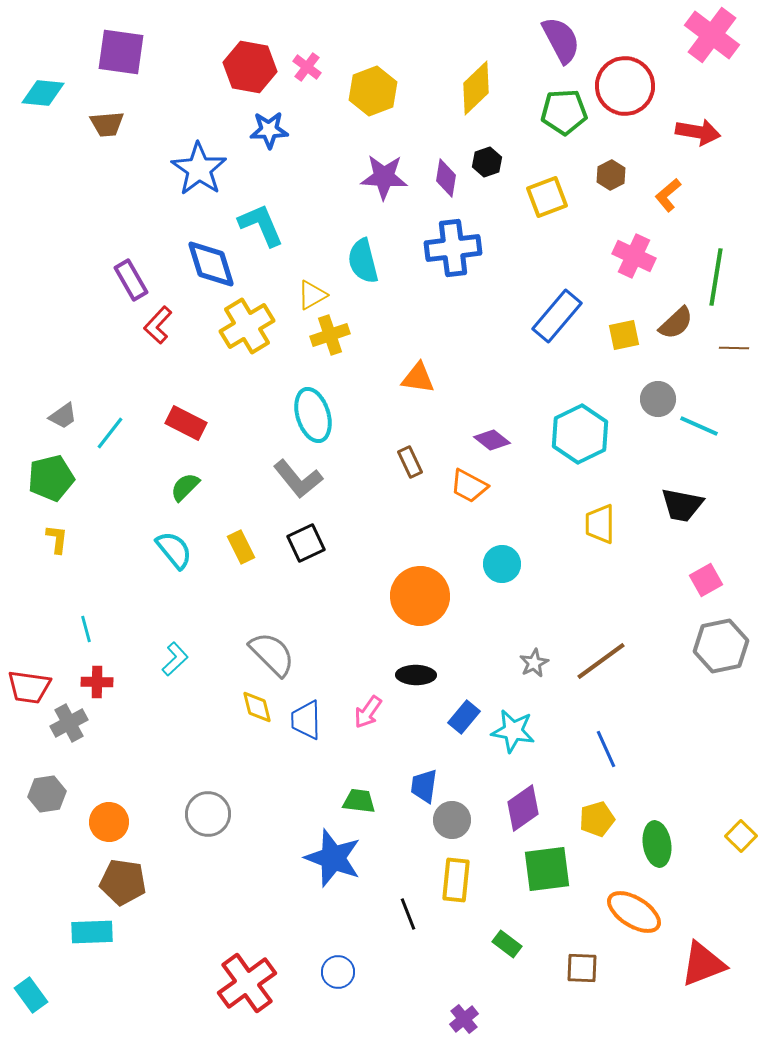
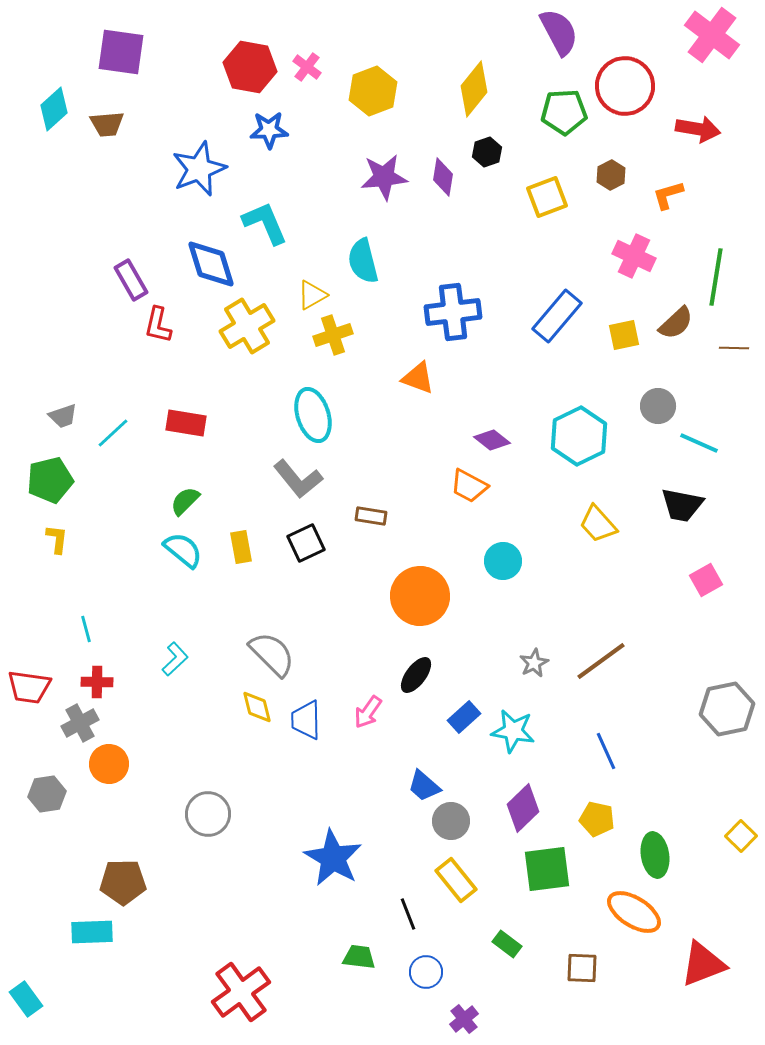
purple semicircle at (561, 40): moved 2 px left, 8 px up
yellow diamond at (476, 88): moved 2 px left, 1 px down; rotated 8 degrees counterclockwise
cyan diamond at (43, 93): moved 11 px right, 16 px down; rotated 48 degrees counterclockwise
red arrow at (698, 132): moved 3 px up
black hexagon at (487, 162): moved 10 px up
blue star at (199, 169): rotated 16 degrees clockwise
purple star at (384, 177): rotated 9 degrees counterclockwise
purple diamond at (446, 178): moved 3 px left, 1 px up
orange L-shape at (668, 195): rotated 24 degrees clockwise
cyan L-shape at (261, 225): moved 4 px right, 2 px up
blue cross at (453, 248): moved 64 px down
red L-shape at (158, 325): rotated 30 degrees counterclockwise
yellow cross at (330, 335): moved 3 px right
orange triangle at (418, 378): rotated 12 degrees clockwise
gray circle at (658, 399): moved 7 px down
gray trapezoid at (63, 416): rotated 16 degrees clockwise
red rectangle at (186, 423): rotated 18 degrees counterclockwise
cyan line at (699, 426): moved 17 px down
cyan line at (110, 433): moved 3 px right; rotated 9 degrees clockwise
cyan hexagon at (580, 434): moved 1 px left, 2 px down
brown rectangle at (410, 462): moved 39 px left, 54 px down; rotated 56 degrees counterclockwise
green pentagon at (51, 478): moved 1 px left, 2 px down
green semicircle at (185, 487): moved 14 px down
yellow trapezoid at (600, 524): moved 2 px left; rotated 42 degrees counterclockwise
yellow rectangle at (241, 547): rotated 16 degrees clockwise
cyan semicircle at (174, 550): moved 9 px right; rotated 12 degrees counterclockwise
cyan circle at (502, 564): moved 1 px right, 3 px up
gray hexagon at (721, 646): moved 6 px right, 63 px down
black ellipse at (416, 675): rotated 54 degrees counterclockwise
blue rectangle at (464, 717): rotated 8 degrees clockwise
gray cross at (69, 723): moved 11 px right
blue line at (606, 749): moved 2 px down
blue trapezoid at (424, 786): rotated 57 degrees counterclockwise
green trapezoid at (359, 801): moved 156 px down
purple diamond at (523, 808): rotated 9 degrees counterclockwise
yellow pentagon at (597, 819): rotated 28 degrees clockwise
gray circle at (452, 820): moved 1 px left, 1 px down
orange circle at (109, 822): moved 58 px up
green ellipse at (657, 844): moved 2 px left, 11 px down
blue star at (333, 858): rotated 10 degrees clockwise
yellow rectangle at (456, 880): rotated 45 degrees counterclockwise
brown pentagon at (123, 882): rotated 9 degrees counterclockwise
blue circle at (338, 972): moved 88 px right
red cross at (247, 983): moved 6 px left, 9 px down
cyan rectangle at (31, 995): moved 5 px left, 4 px down
